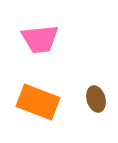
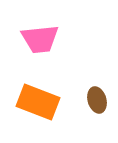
brown ellipse: moved 1 px right, 1 px down
